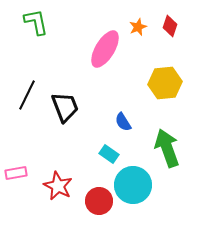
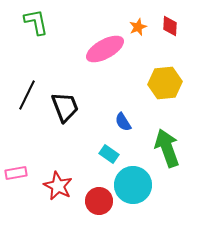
red diamond: rotated 15 degrees counterclockwise
pink ellipse: rotated 30 degrees clockwise
